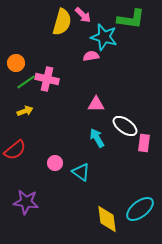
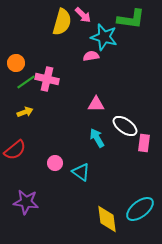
yellow arrow: moved 1 px down
